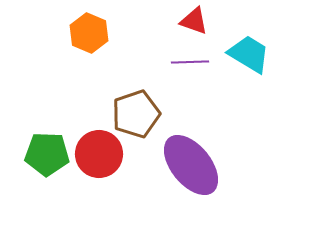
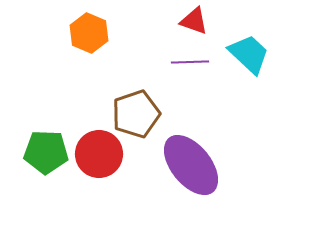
cyan trapezoid: rotated 12 degrees clockwise
green pentagon: moved 1 px left, 2 px up
